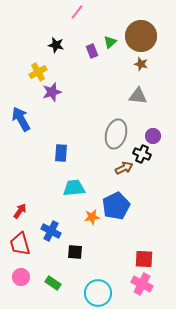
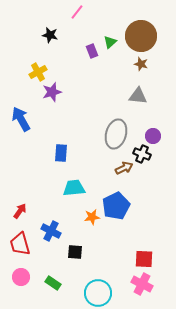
black star: moved 6 px left, 10 px up
